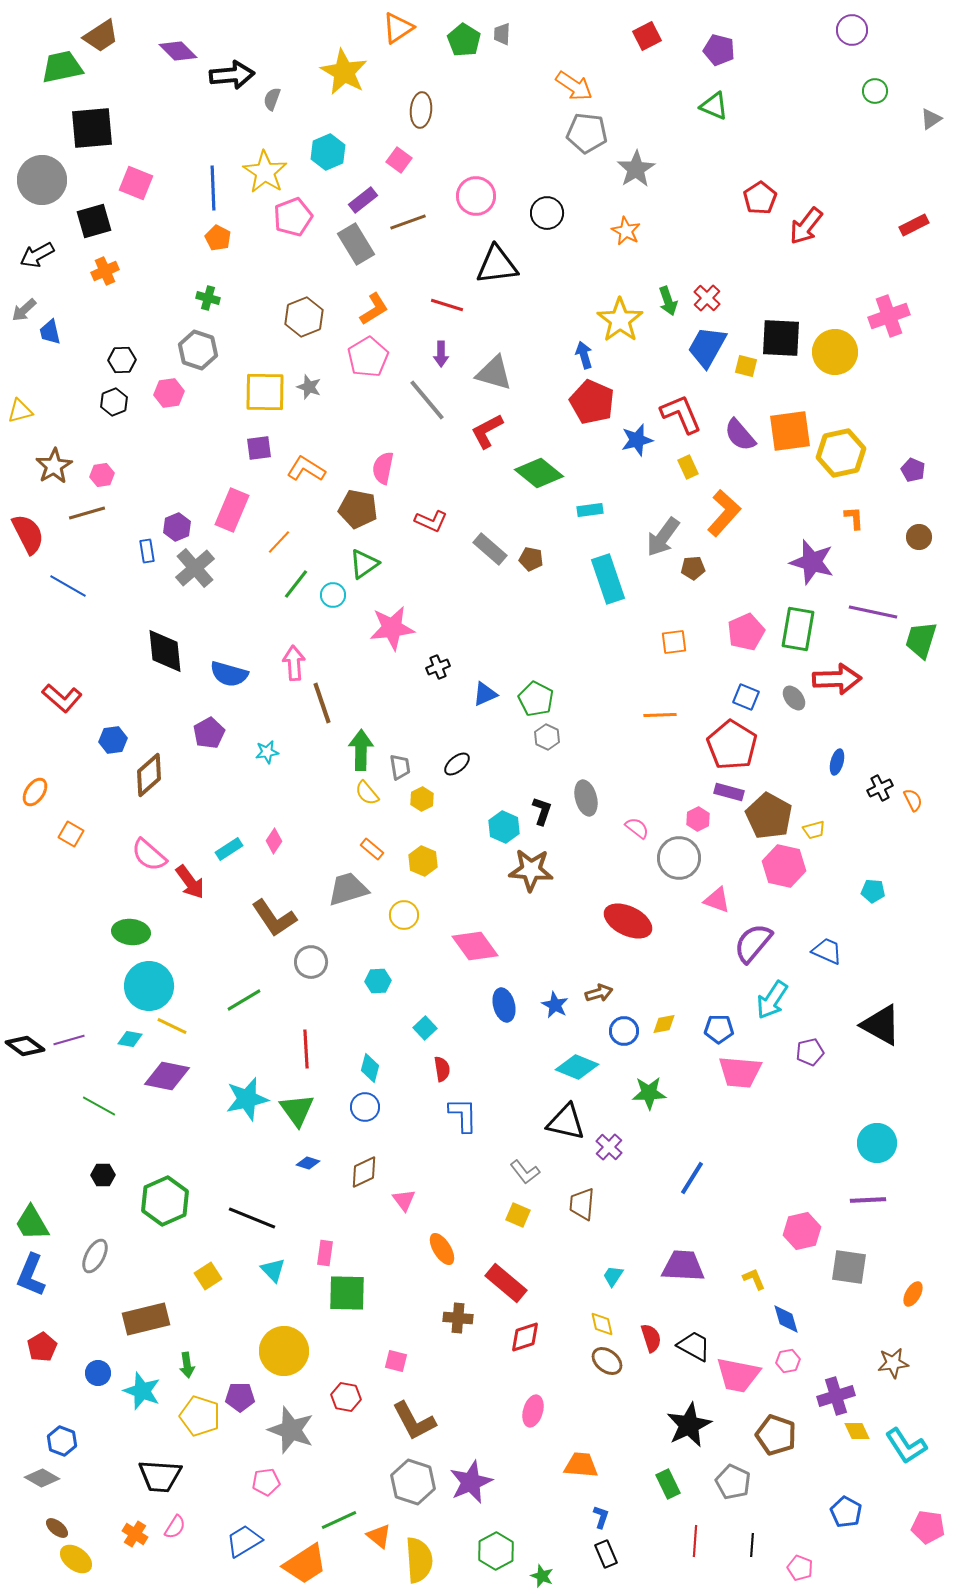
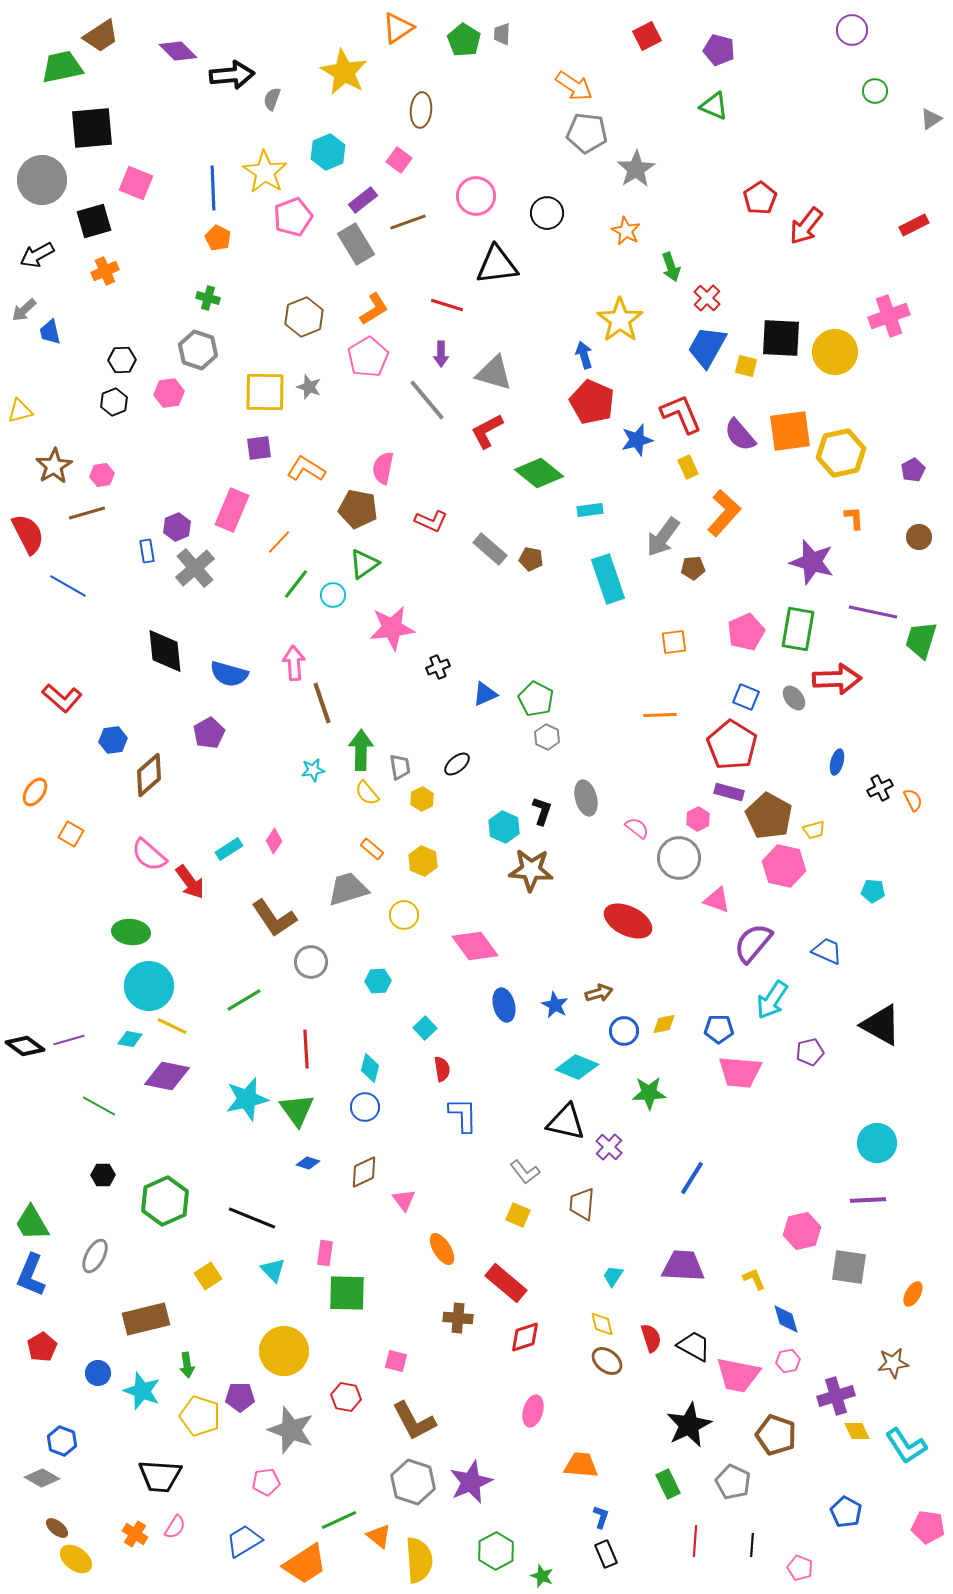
green arrow at (668, 301): moved 3 px right, 34 px up
purple pentagon at (913, 470): rotated 20 degrees clockwise
cyan star at (267, 752): moved 46 px right, 18 px down
